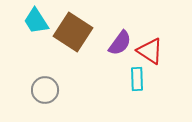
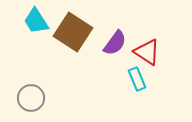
purple semicircle: moved 5 px left
red triangle: moved 3 px left, 1 px down
cyan rectangle: rotated 20 degrees counterclockwise
gray circle: moved 14 px left, 8 px down
